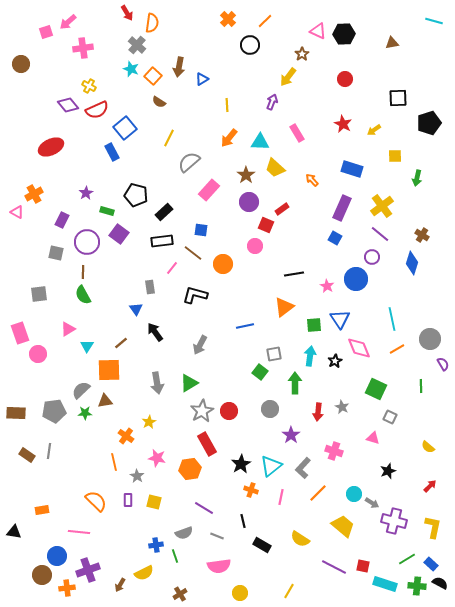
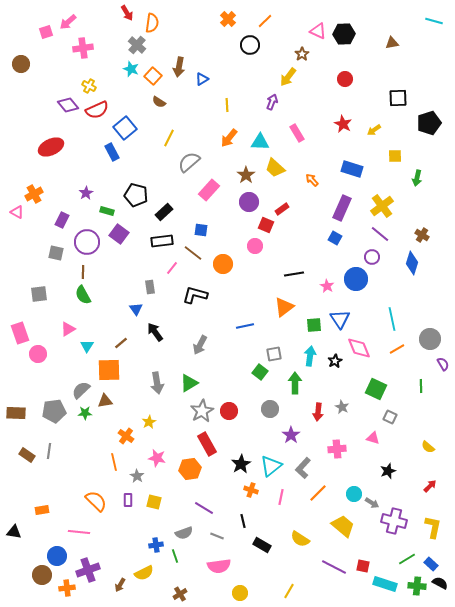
pink cross at (334, 451): moved 3 px right, 2 px up; rotated 24 degrees counterclockwise
